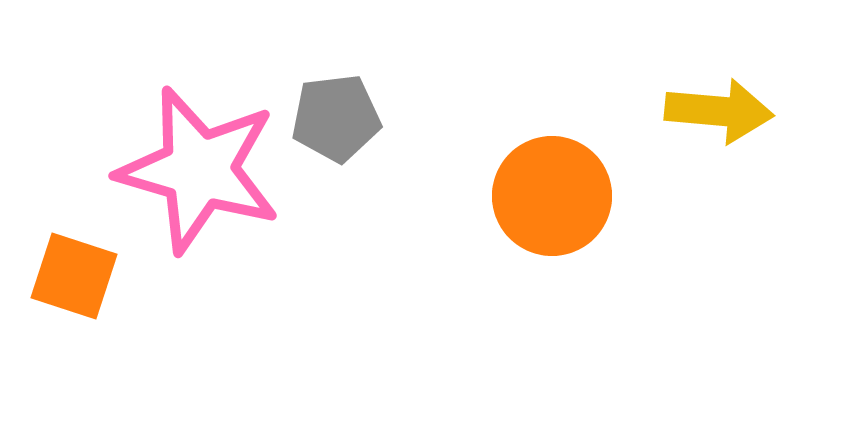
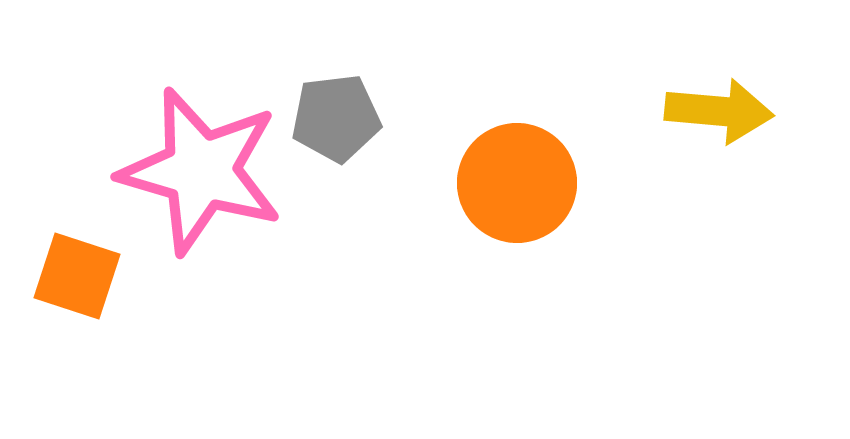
pink star: moved 2 px right, 1 px down
orange circle: moved 35 px left, 13 px up
orange square: moved 3 px right
